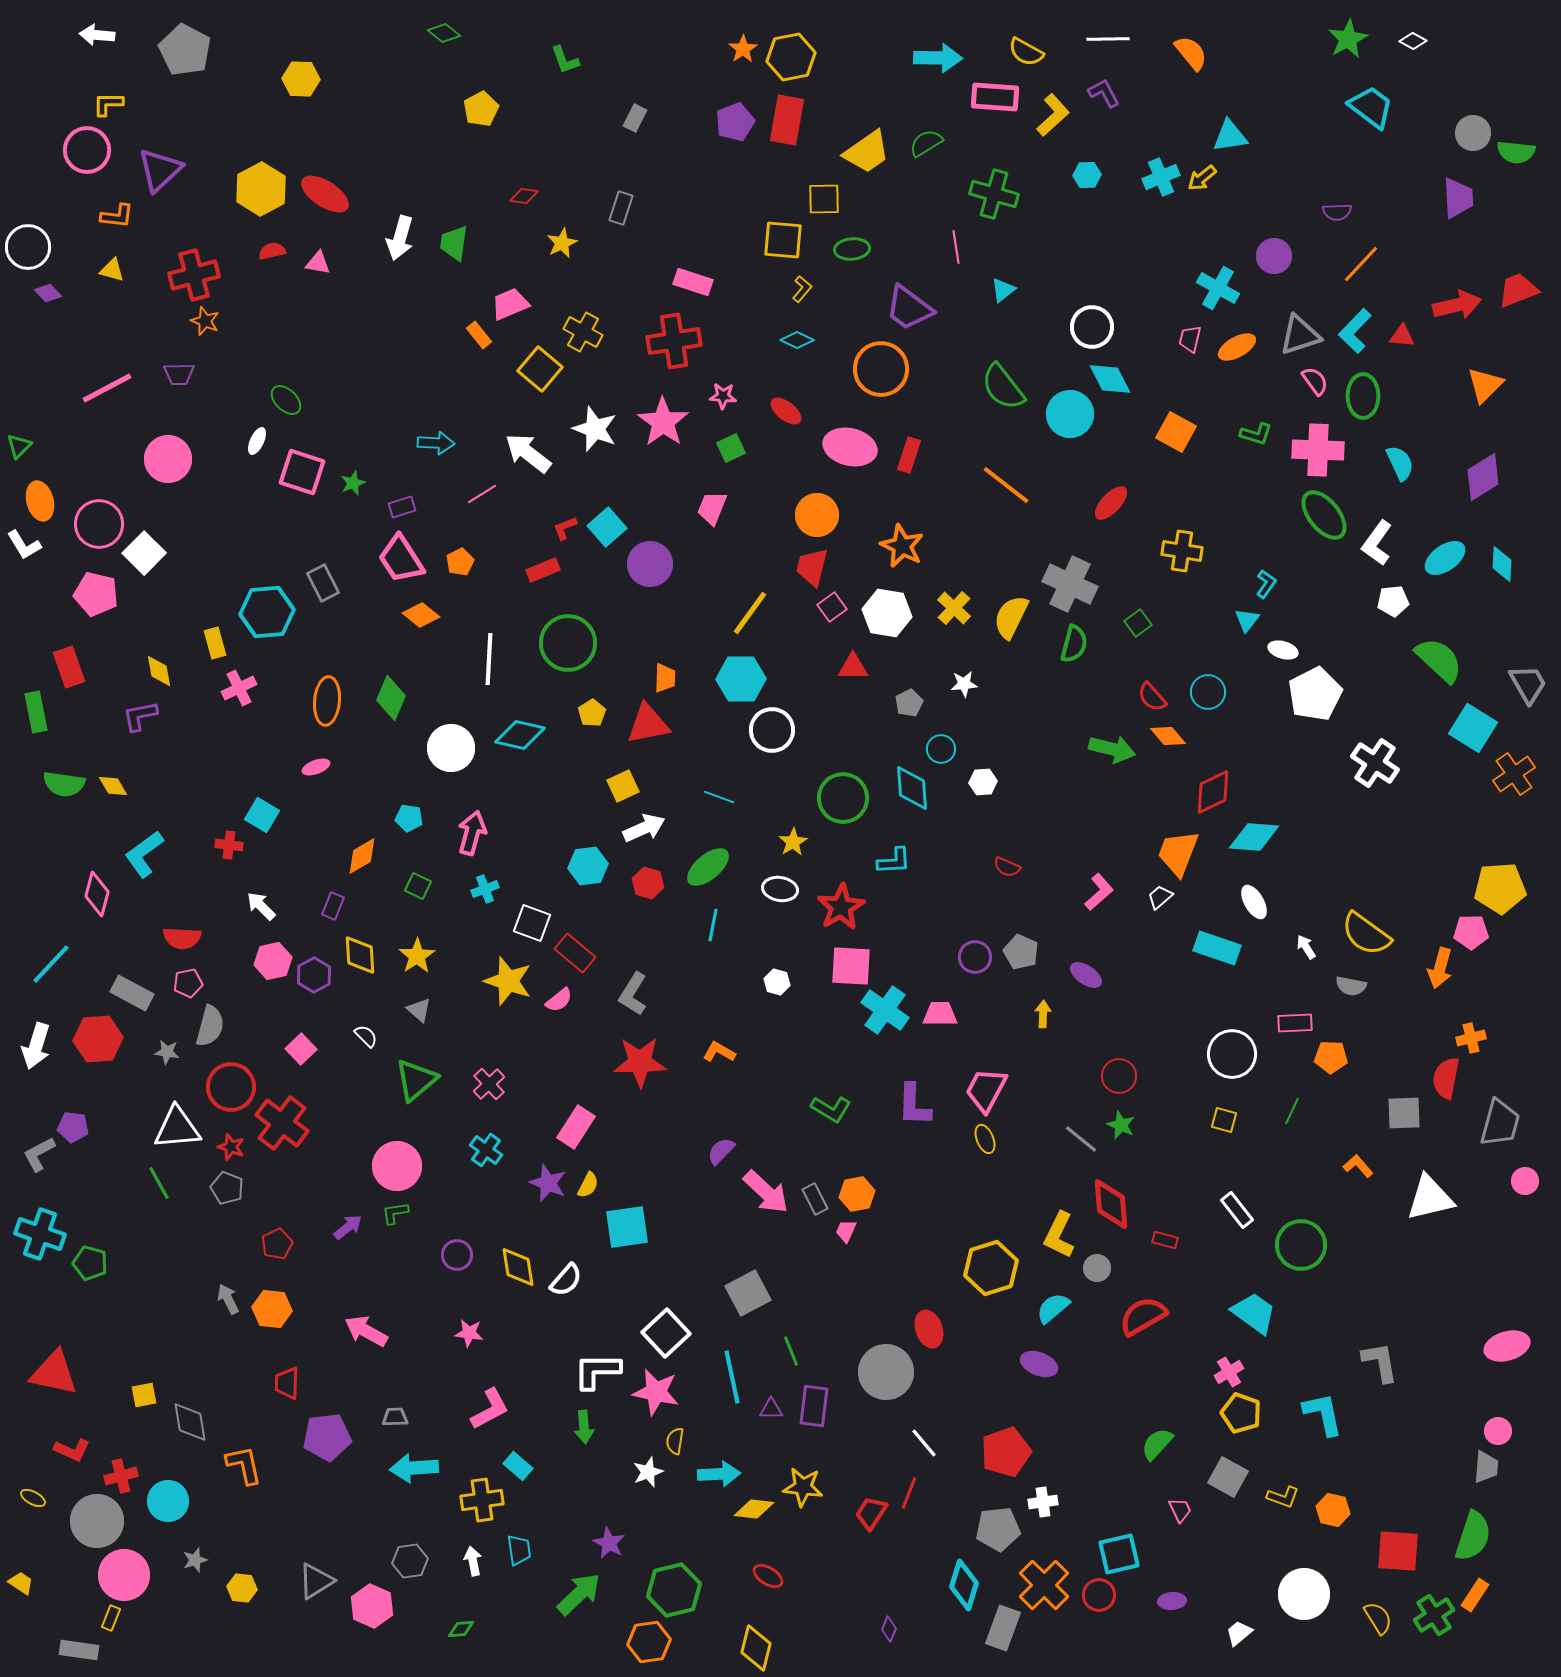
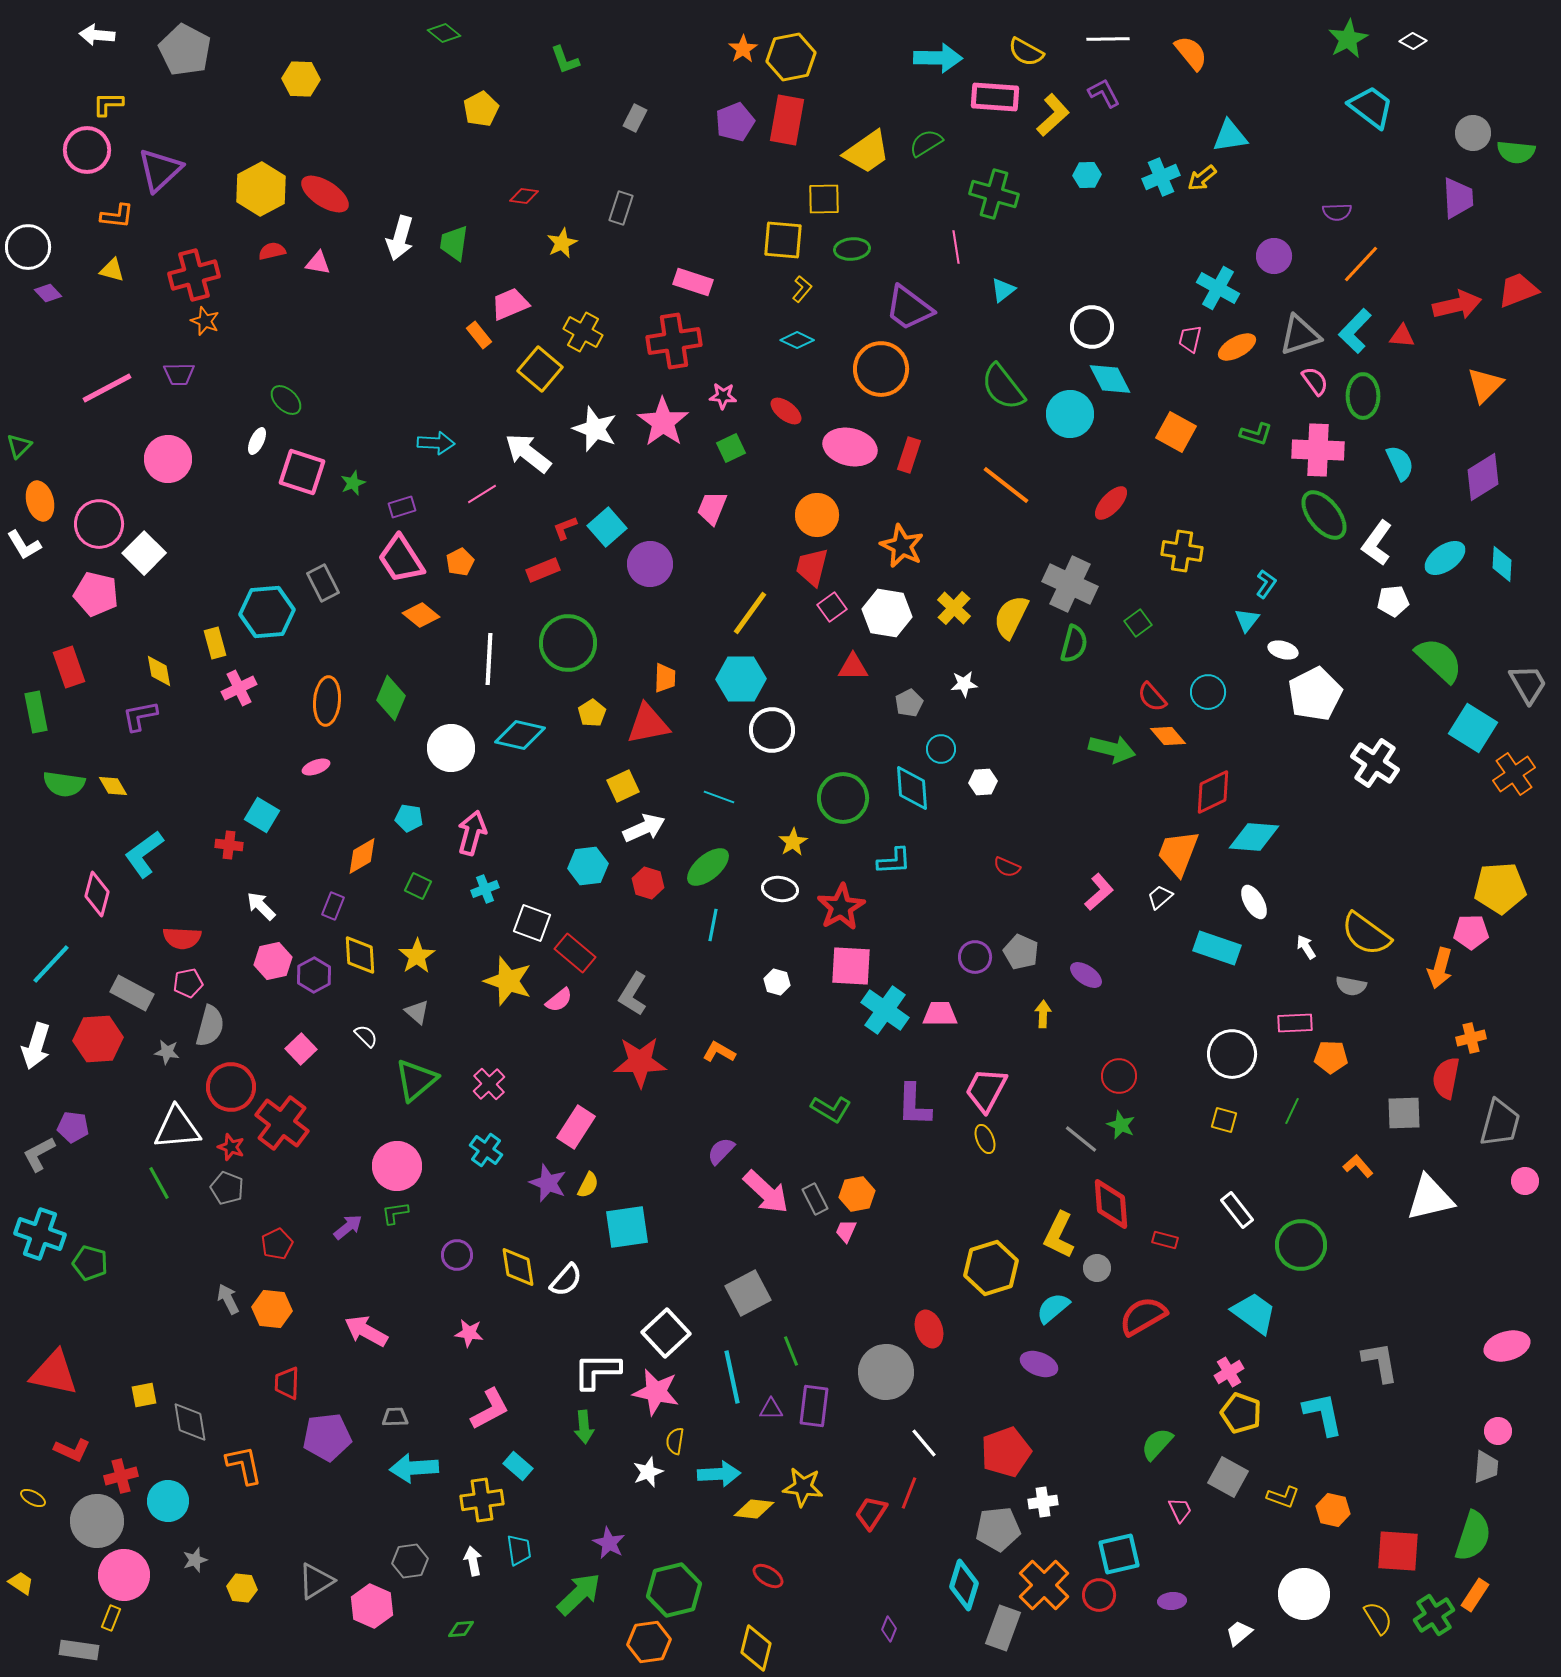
gray triangle at (419, 1010): moved 2 px left, 2 px down
